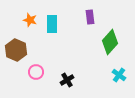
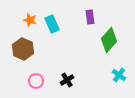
cyan rectangle: rotated 24 degrees counterclockwise
green diamond: moved 1 px left, 2 px up
brown hexagon: moved 7 px right, 1 px up
pink circle: moved 9 px down
